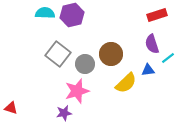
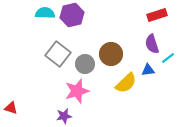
purple star: moved 3 px down
